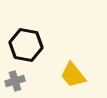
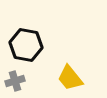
yellow trapezoid: moved 3 px left, 3 px down
